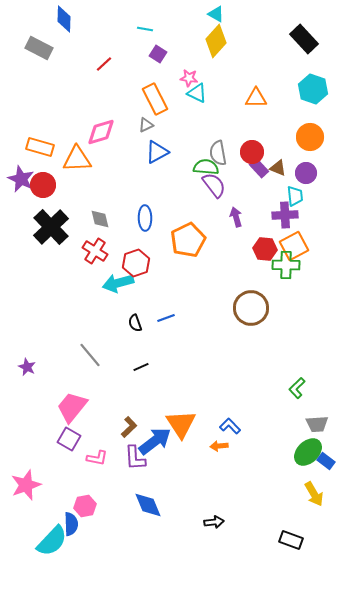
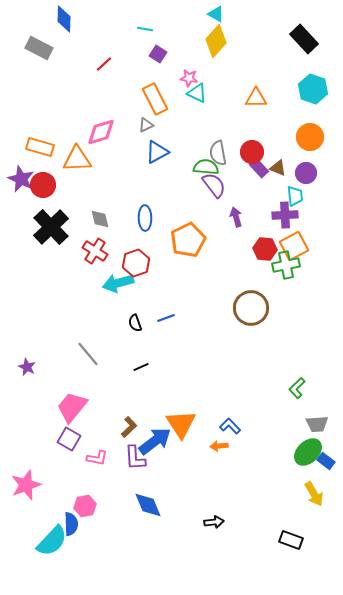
green cross at (286, 265): rotated 12 degrees counterclockwise
gray line at (90, 355): moved 2 px left, 1 px up
